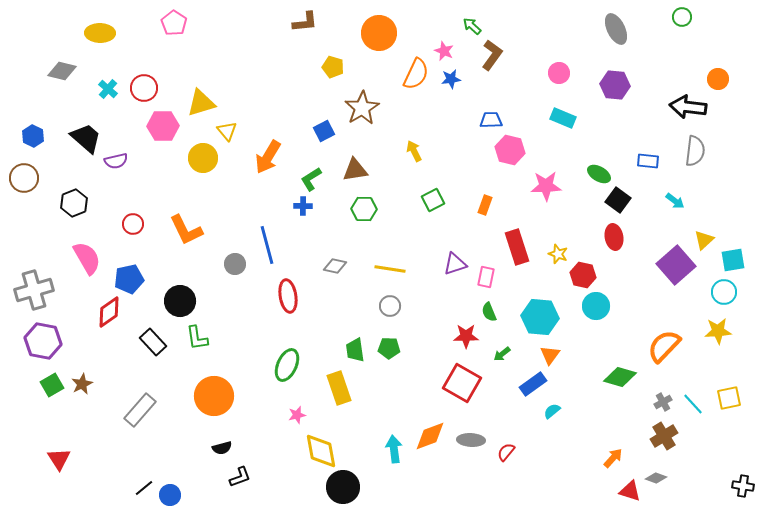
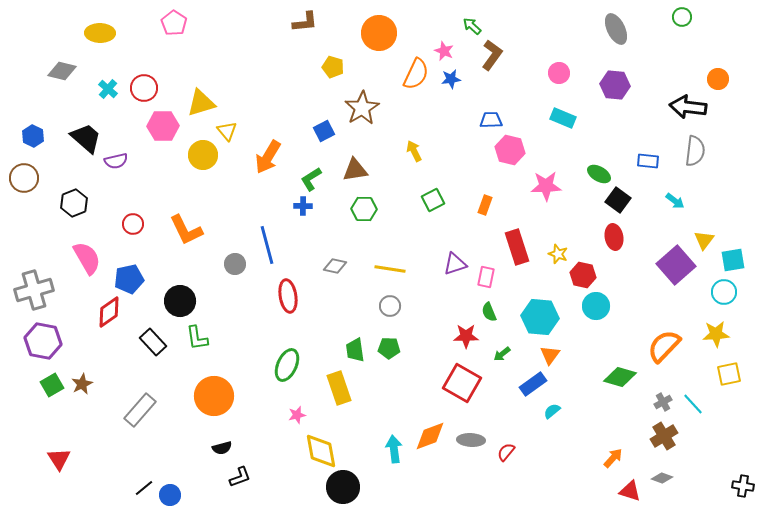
yellow circle at (203, 158): moved 3 px up
yellow triangle at (704, 240): rotated 10 degrees counterclockwise
yellow star at (718, 331): moved 2 px left, 3 px down
yellow square at (729, 398): moved 24 px up
gray diamond at (656, 478): moved 6 px right
